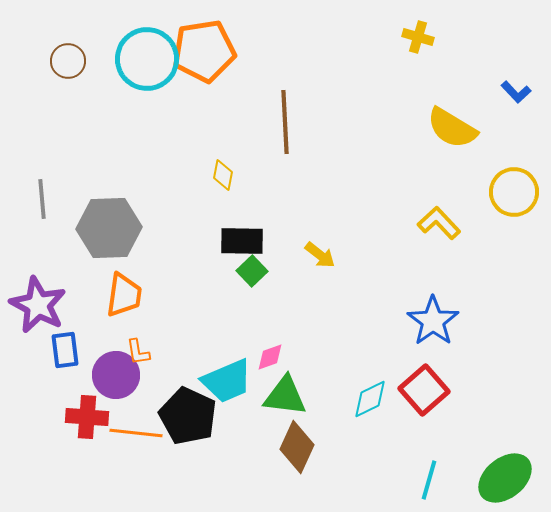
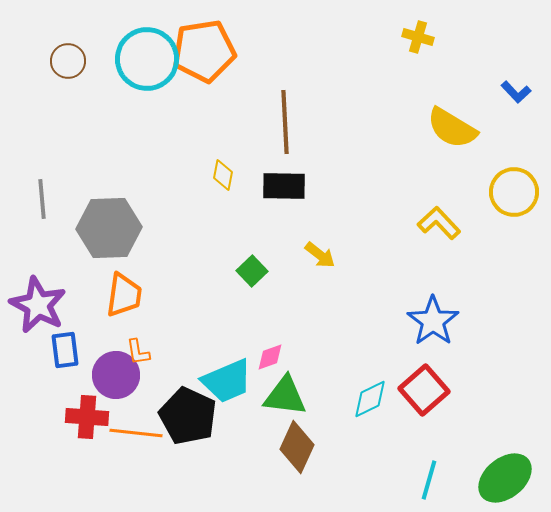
black rectangle: moved 42 px right, 55 px up
